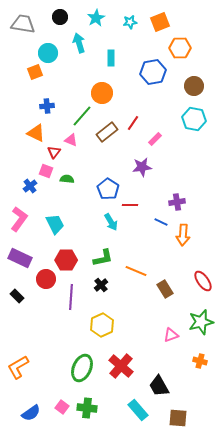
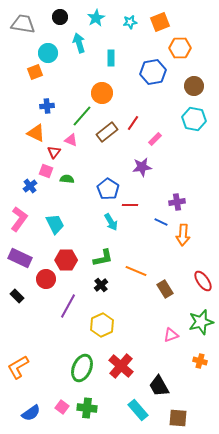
purple line at (71, 297): moved 3 px left, 9 px down; rotated 25 degrees clockwise
